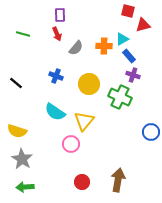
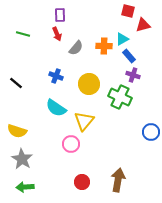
cyan semicircle: moved 1 px right, 4 px up
